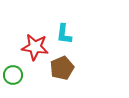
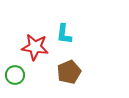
brown pentagon: moved 7 px right, 4 px down
green circle: moved 2 px right
